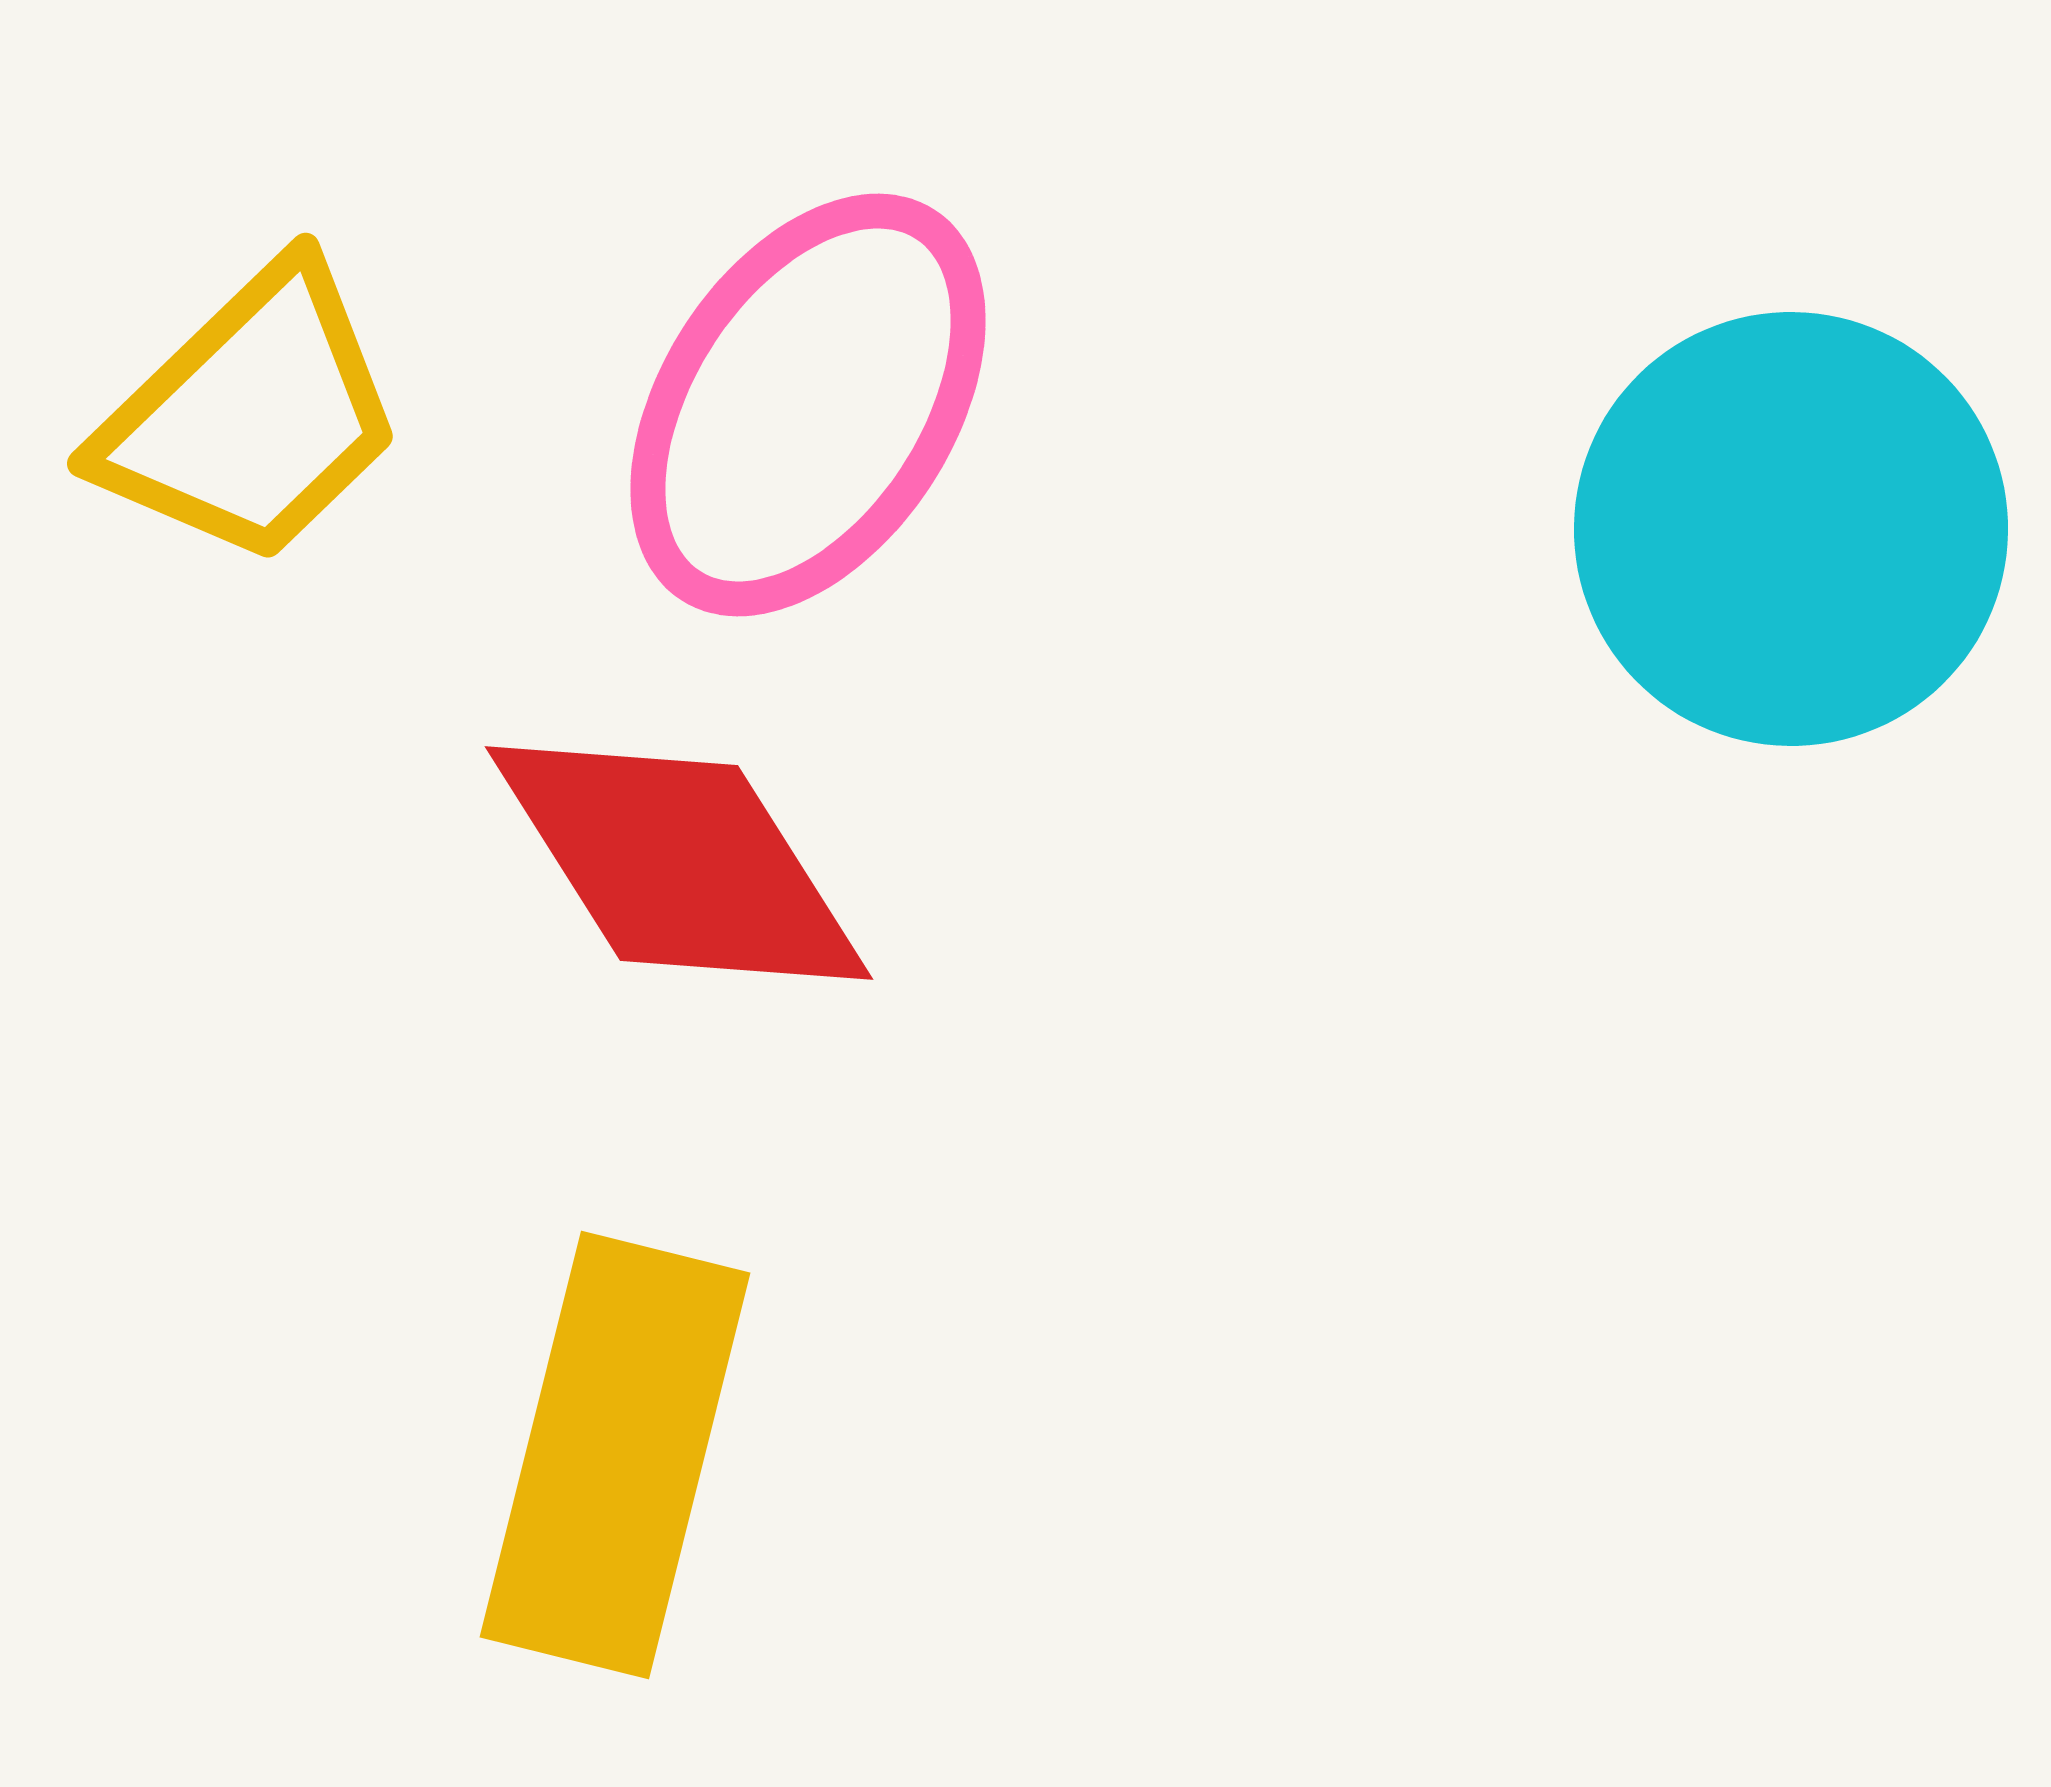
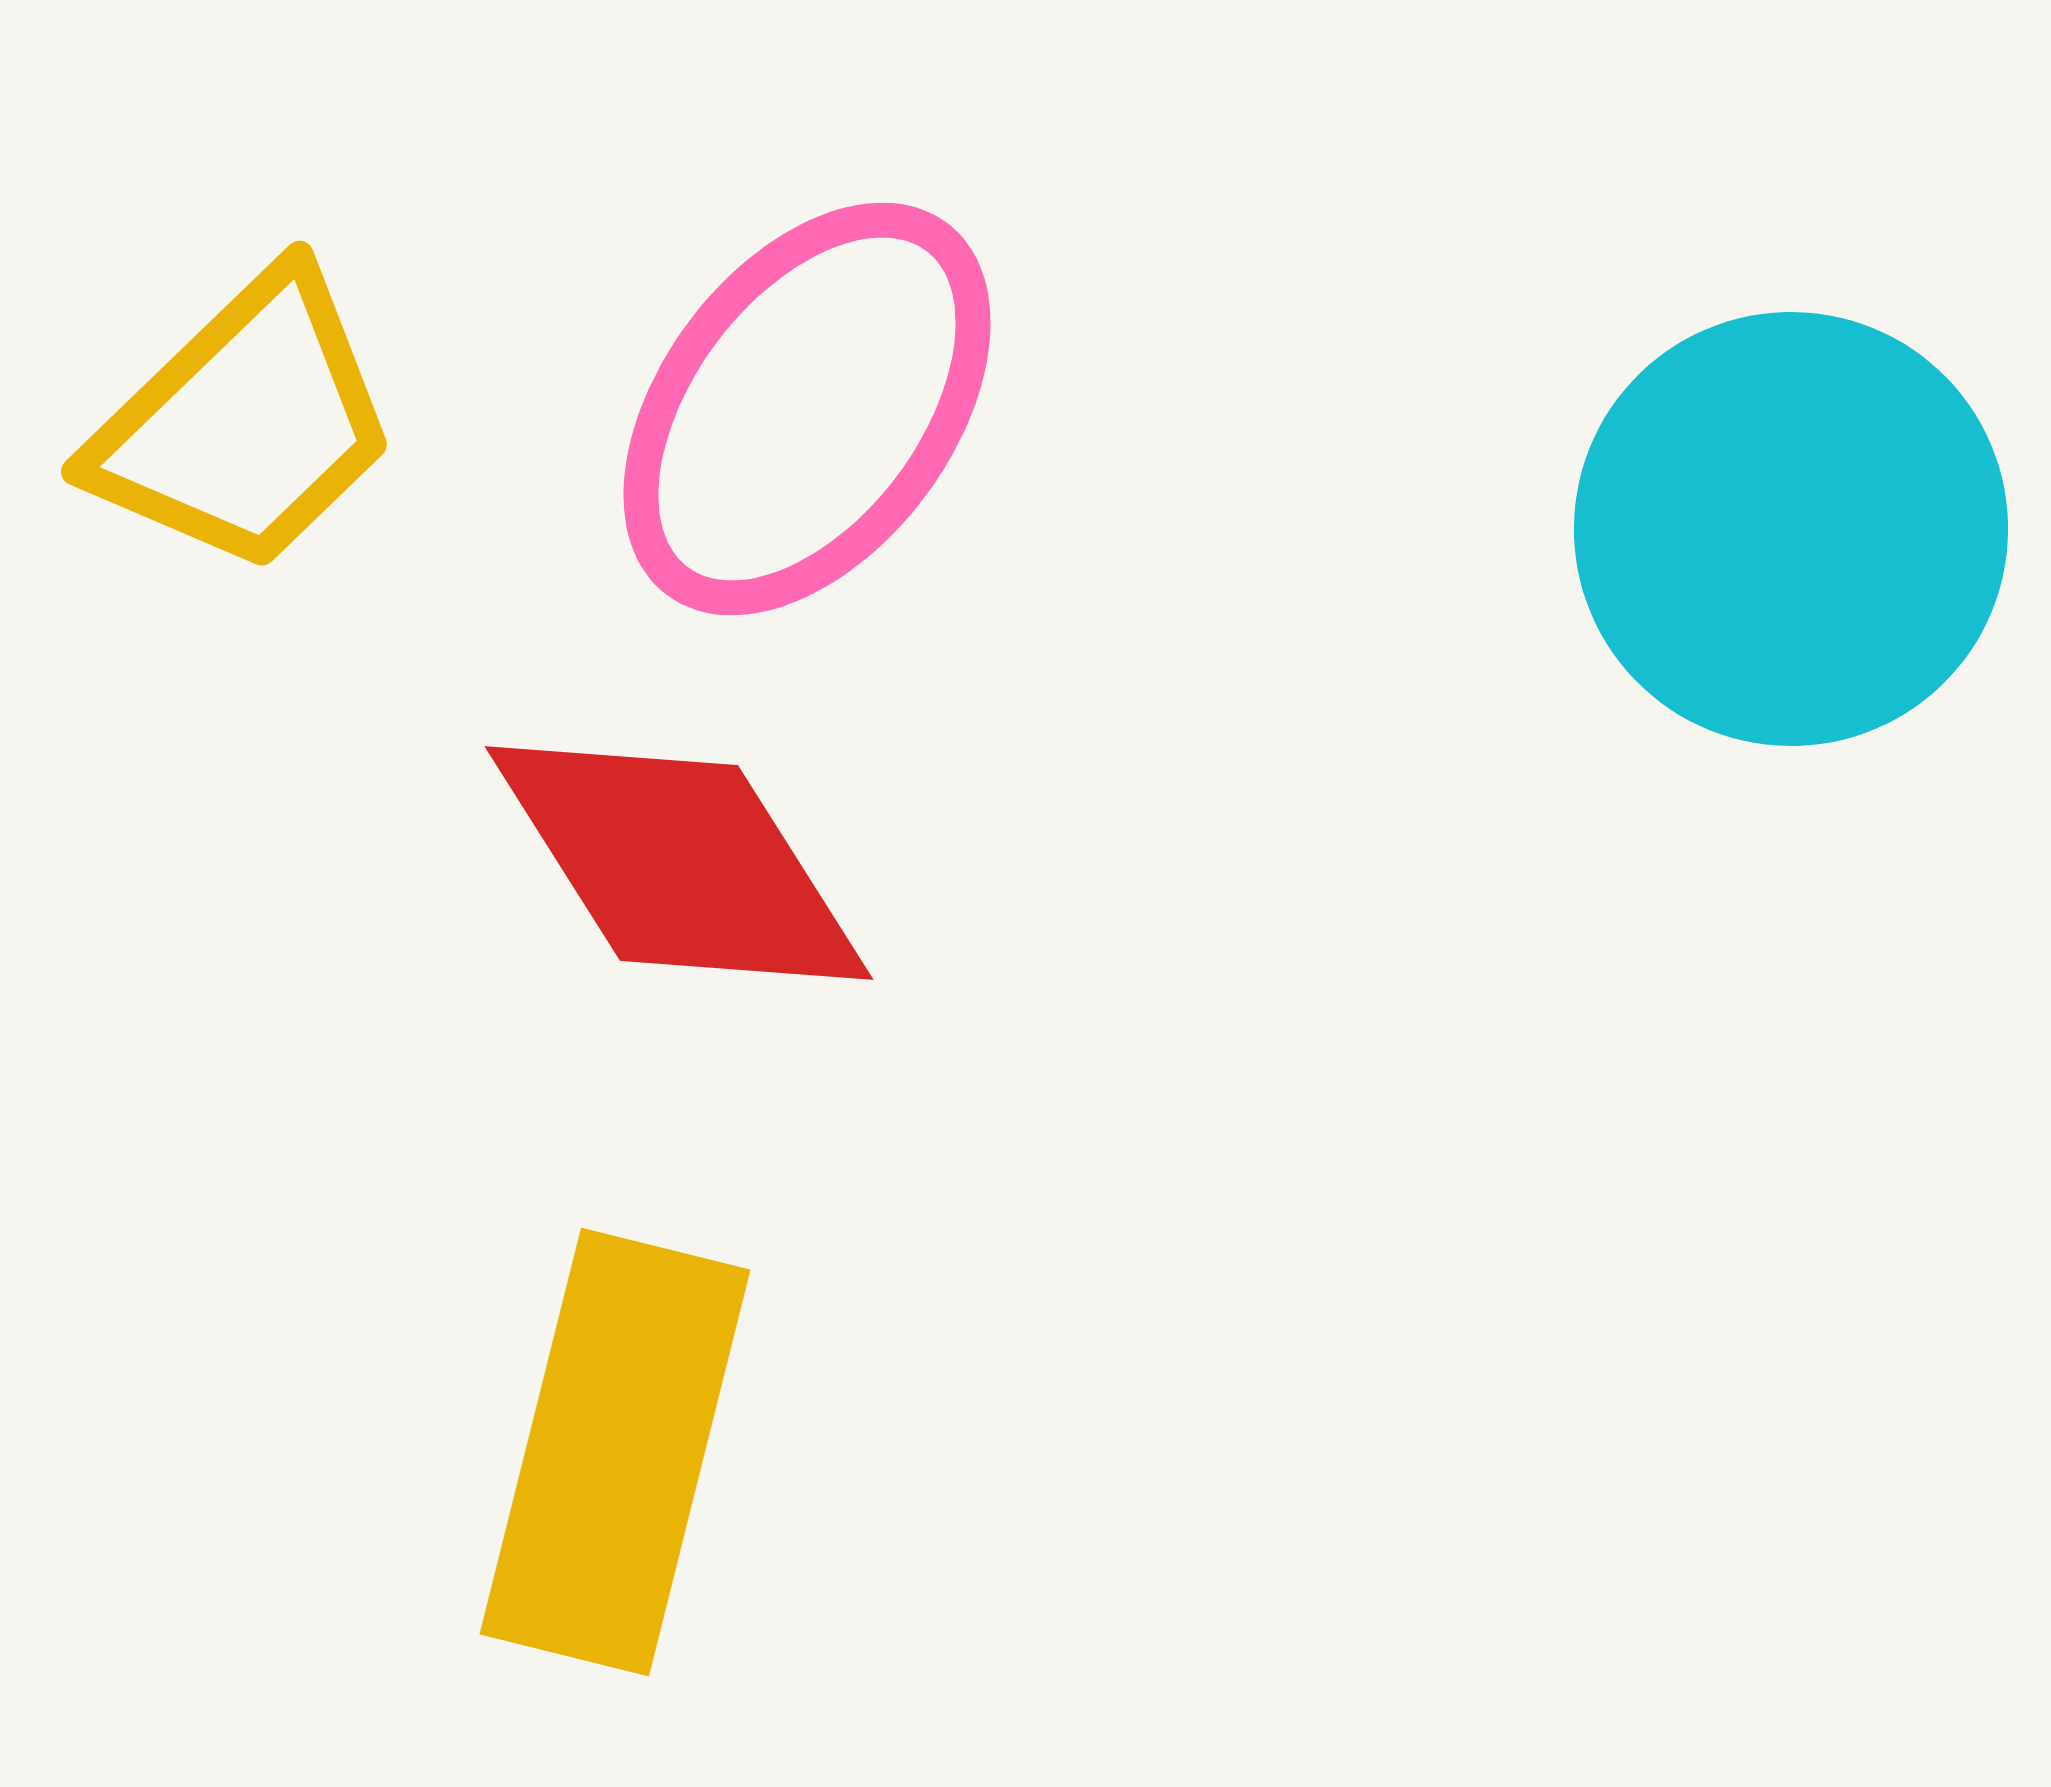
pink ellipse: moved 1 px left, 4 px down; rotated 4 degrees clockwise
yellow trapezoid: moved 6 px left, 8 px down
yellow rectangle: moved 3 px up
